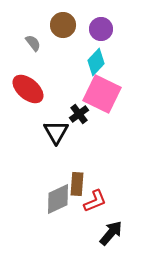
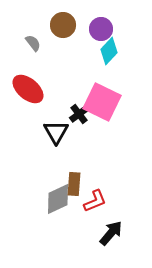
cyan diamond: moved 13 px right, 11 px up
pink square: moved 8 px down
brown rectangle: moved 3 px left
